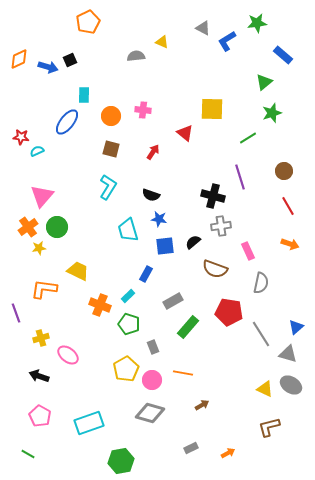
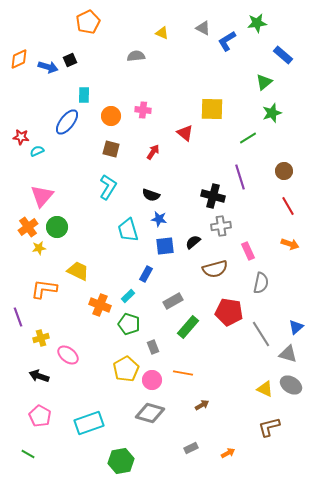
yellow triangle at (162, 42): moved 9 px up
brown semicircle at (215, 269): rotated 35 degrees counterclockwise
purple line at (16, 313): moved 2 px right, 4 px down
